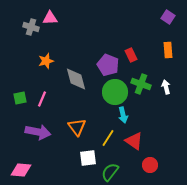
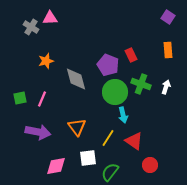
gray cross: rotated 14 degrees clockwise
white arrow: rotated 32 degrees clockwise
pink diamond: moved 35 px right, 4 px up; rotated 15 degrees counterclockwise
